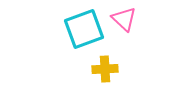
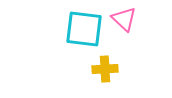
cyan square: rotated 27 degrees clockwise
